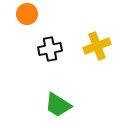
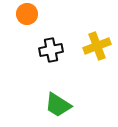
black cross: moved 1 px right, 1 px down
